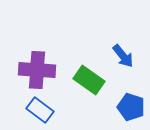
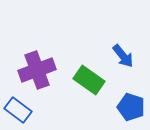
purple cross: rotated 24 degrees counterclockwise
blue rectangle: moved 22 px left
